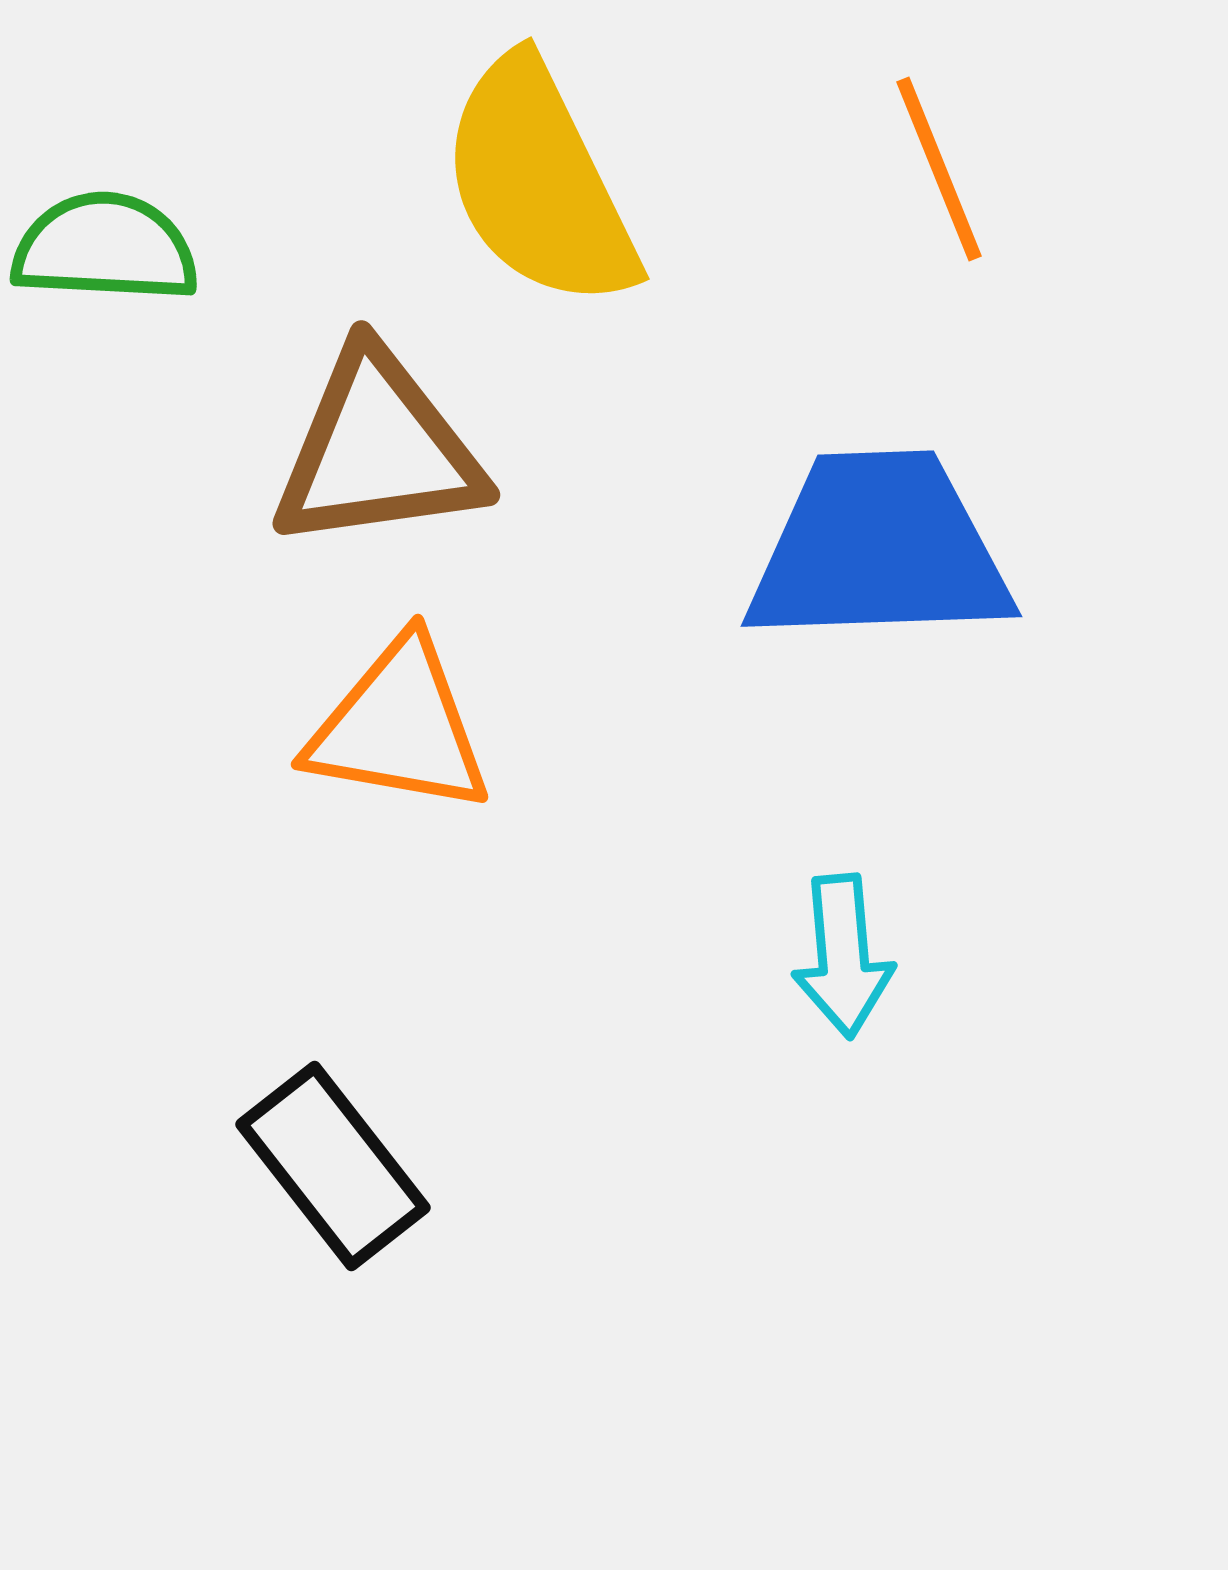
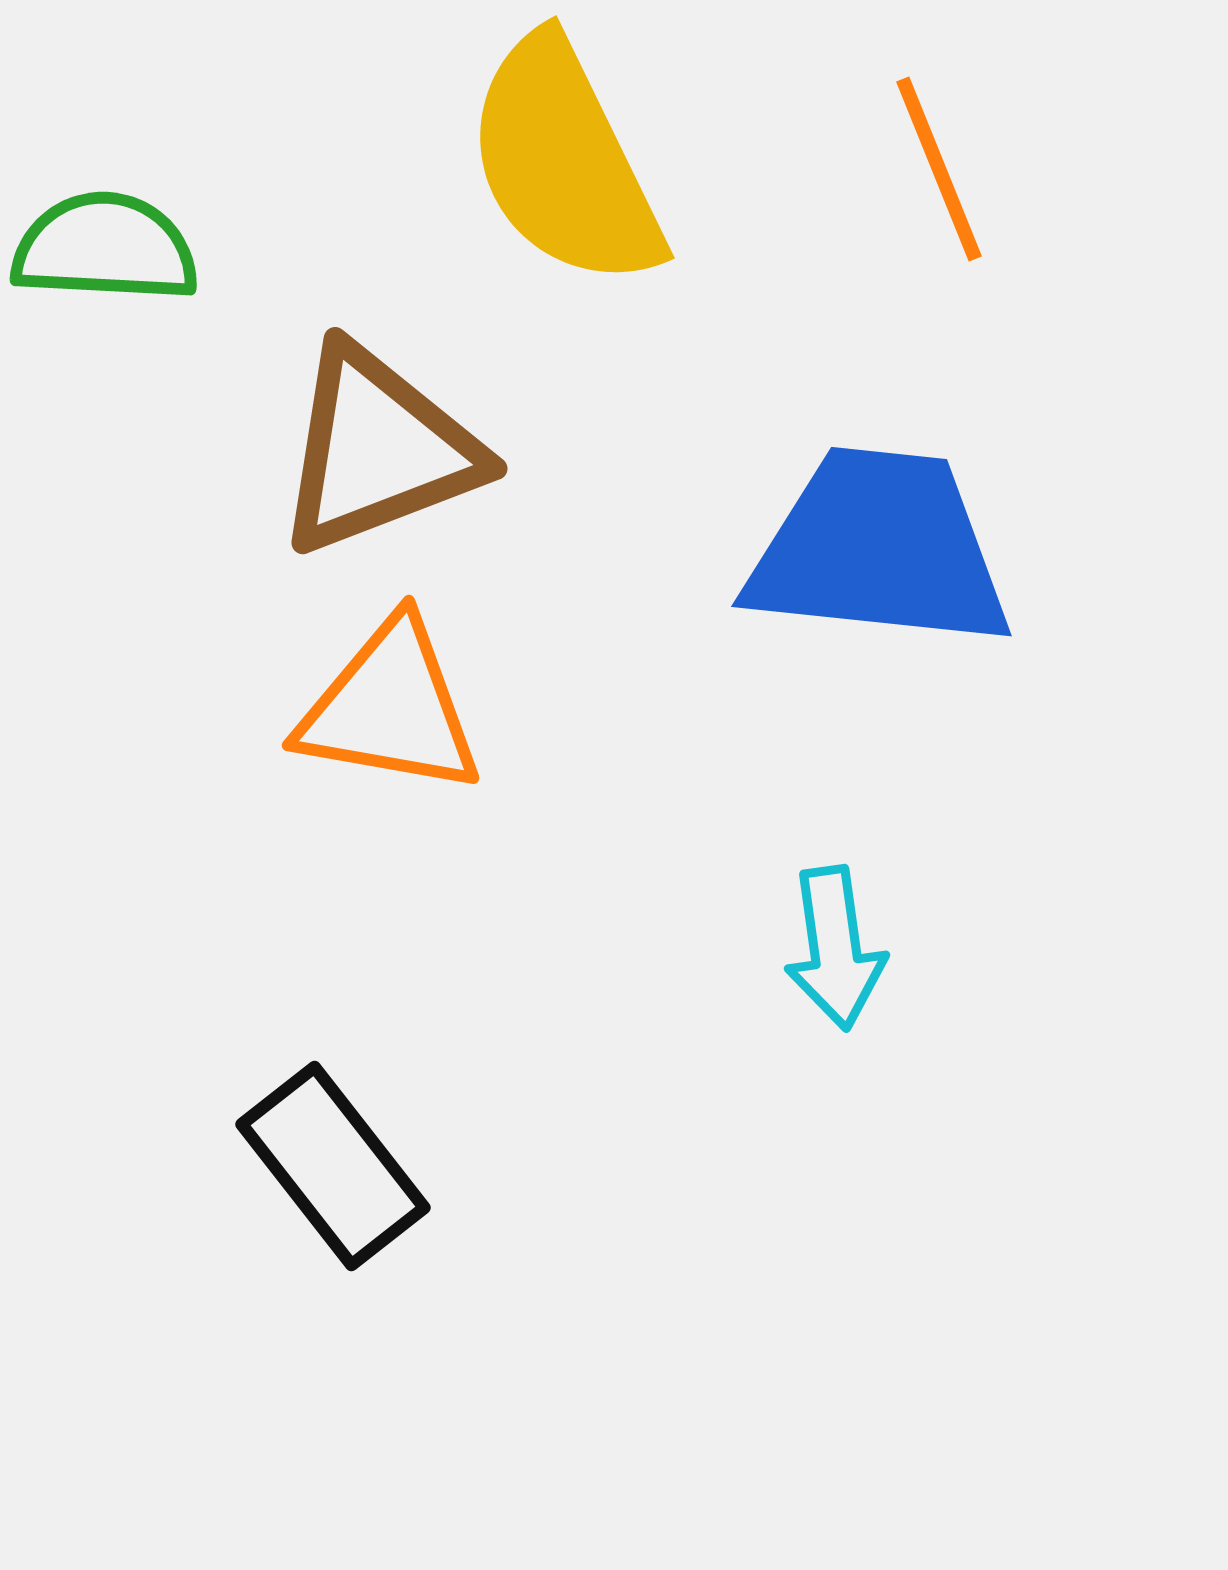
yellow semicircle: moved 25 px right, 21 px up
brown triangle: rotated 13 degrees counterclockwise
blue trapezoid: rotated 8 degrees clockwise
orange triangle: moved 9 px left, 19 px up
cyan arrow: moved 8 px left, 8 px up; rotated 3 degrees counterclockwise
